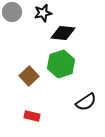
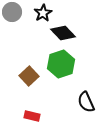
black star: rotated 18 degrees counterclockwise
black diamond: rotated 40 degrees clockwise
black semicircle: rotated 100 degrees clockwise
